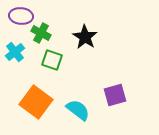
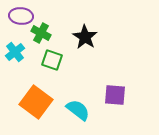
purple square: rotated 20 degrees clockwise
